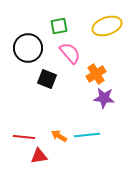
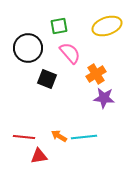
cyan line: moved 3 px left, 2 px down
